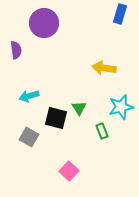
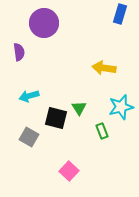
purple semicircle: moved 3 px right, 2 px down
